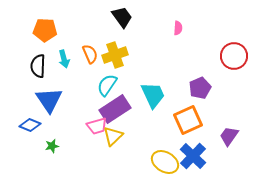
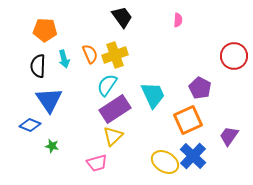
pink semicircle: moved 8 px up
purple pentagon: rotated 20 degrees counterclockwise
pink trapezoid: moved 37 px down
green star: rotated 24 degrees clockwise
